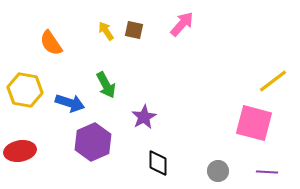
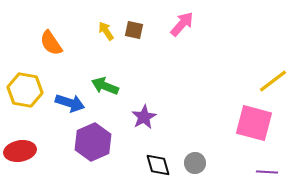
green arrow: moved 1 px left, 1 px down; rotated 140 degrees clockwise
black diamond: moved 2 px down; rotated 16 degrees counterclockwise
gray circle: moved 23 px left, 8 px up
